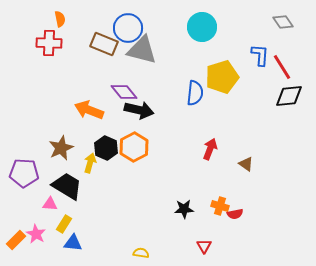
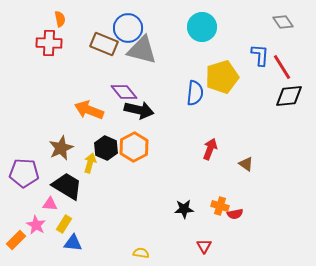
pink star: moved 9 px up
